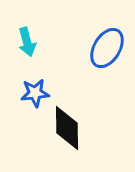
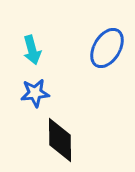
cyan arrow: moved 5 px right, 8 px down
black diamond: moved 7 px left, 12 px down
